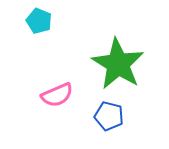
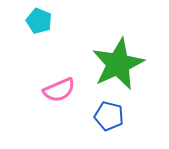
green star: rotated 16 degrees clockwise
pink semicircle: moved 2 px right, 5 px up
